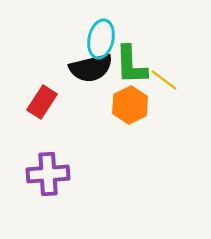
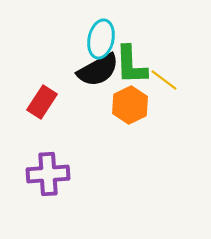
black semicircle: moved 7 px right, 2 px down; rotated 15 degrees counterclockwise
